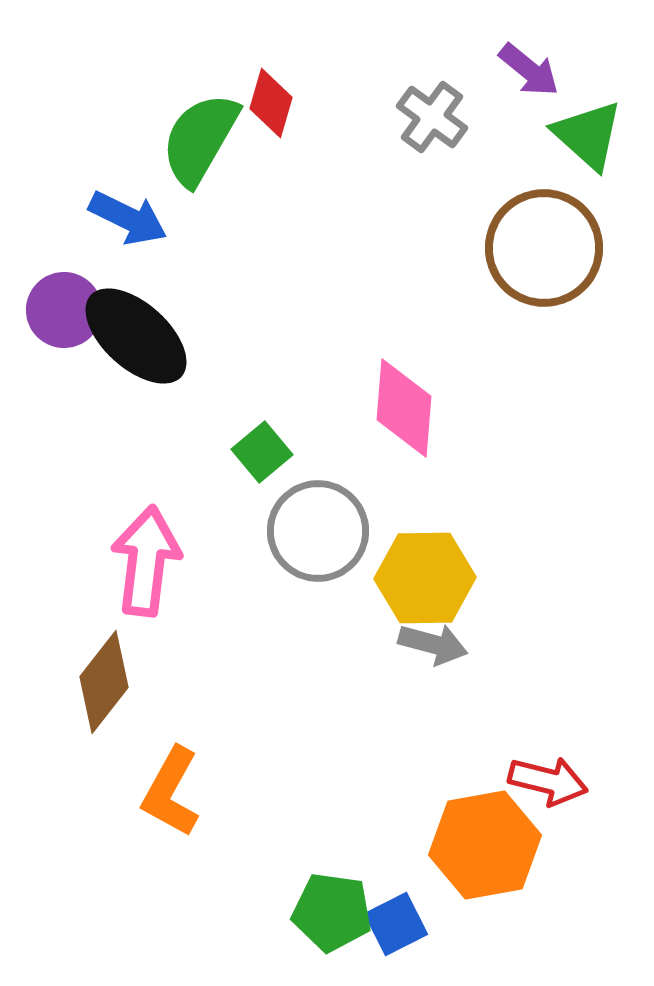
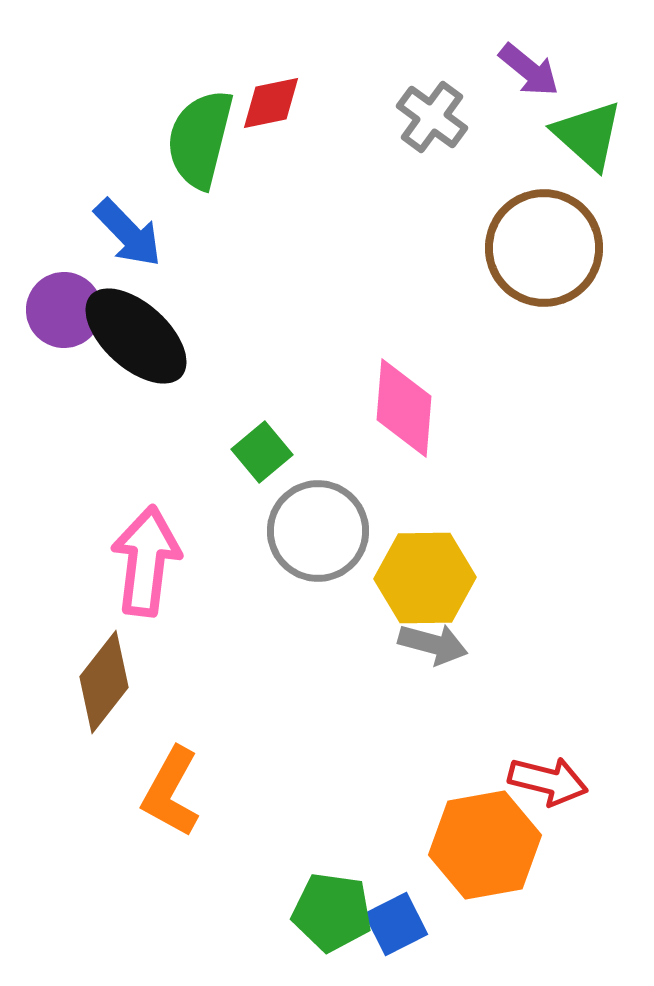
red diamond: rotated 62 degrees clockwise
green semicircle: rotated 16 degrees counterclockwise
blue arrow: moved 15 px down; rotated 20 degrees clockwise
